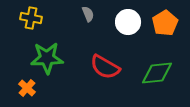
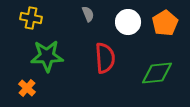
green star: moved 2 px up
red semicircle: moved 9 px up; rotated 124 degrees counterclockwise
